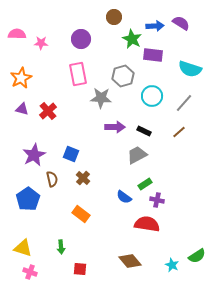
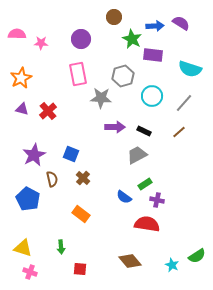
blue pentagon: rotated 10 degrees counterclockwise
